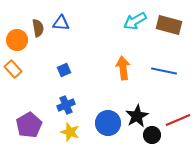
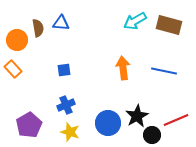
blue square: rotated 16 degrees clockwise
red line: moved 2 px left
